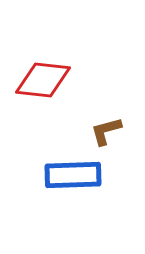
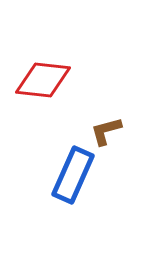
blue rectangle: rotated 64 degrees counterclockwise
